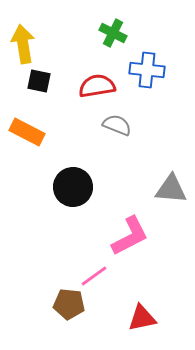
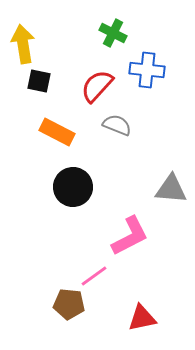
red semicircle: rotated 39 degrees counterclockwise
orange rectangle: moved 30 px right
